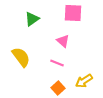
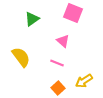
pink square: rotated 18 degrees clockwise
